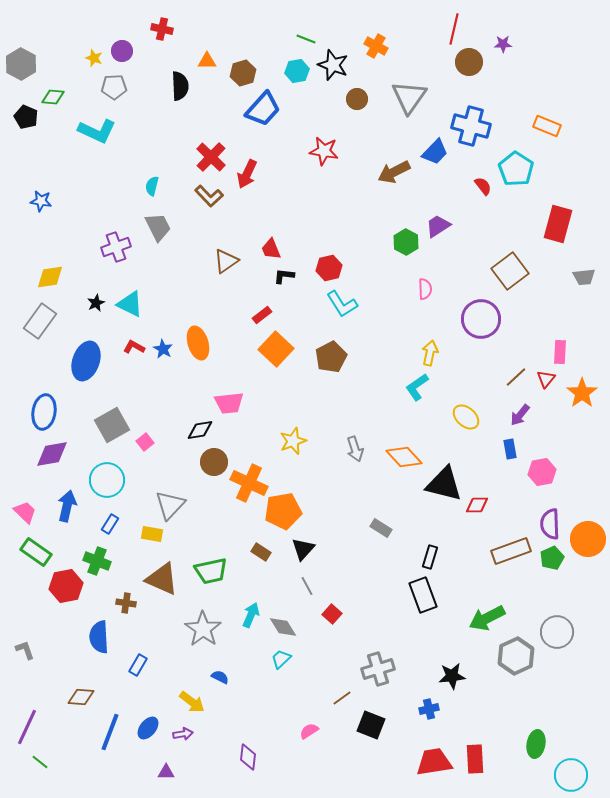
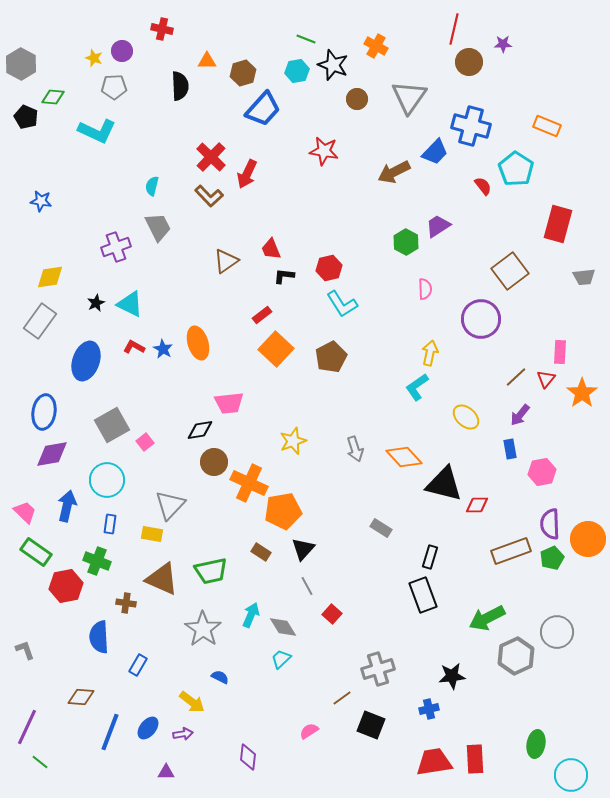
blue rectangle at (110, 524): rotated 24 degrees counterclockwise
